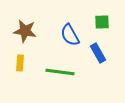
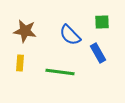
blue semicircle: rotated 15 degrees counterclockwise
